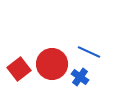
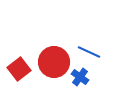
red circle: moved 2 px right, 2 px up
